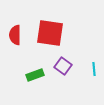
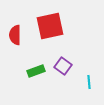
red square: moved 7 px up; rotated 20 degrees counterclockwise
cyan line: moved 5 px left, 13 px down
green rectangle: moved 1 px right, 4 px up
